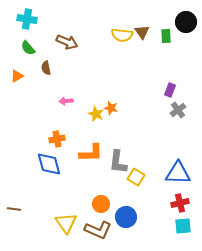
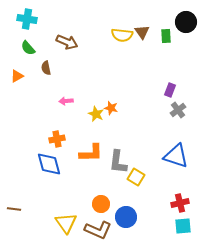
blue triangle: moved 2 px left, 17 px up; rotated 16 degrees clockwise
